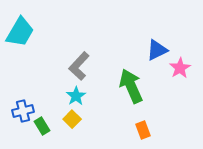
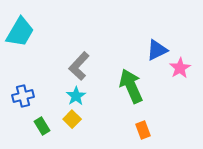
blue cross: moved 15 px up
